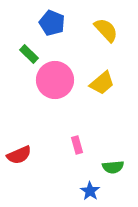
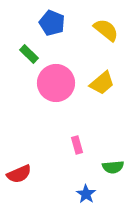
yellow semicircle: rotated 8 degrees counterclockwise
pink circle: moved 1 px right, 3 px down
red semicircle: moved 19 px down
blue star: moved 4 px left, 3 px down
